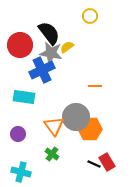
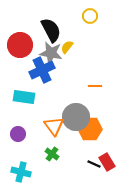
black semicircle: moved 2 px right, 3 px up; rotated 10 degrees clockwise
yellow semicircle: rotated 16 degrees counterclockwise
